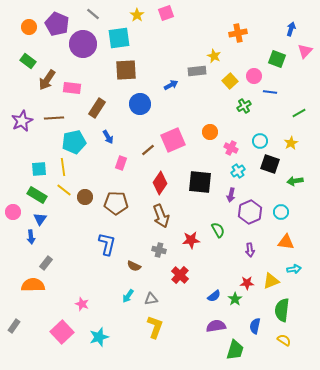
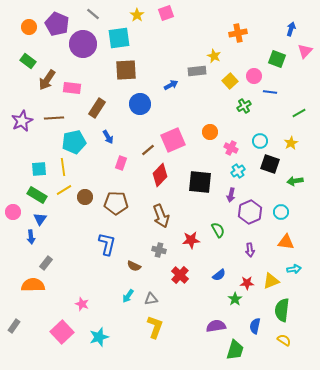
red diamond at (160, 183): moved 8 px up; rotated 10 degrees clockwise
yellow line at (64, 190): rotated 70 degrees counterclockwise
blue semicircle at (214, 296): moved 5 px right, 21 px up
